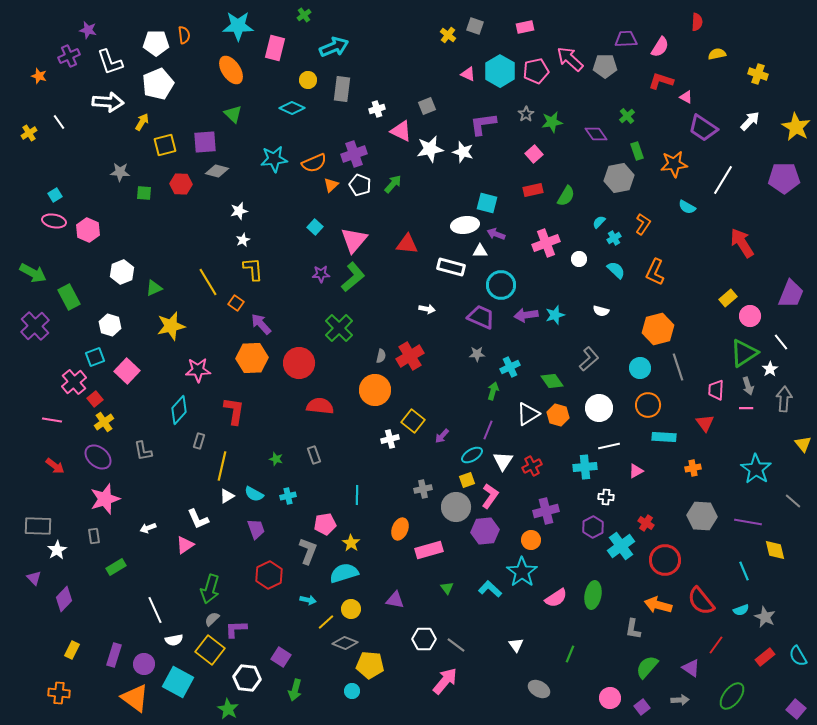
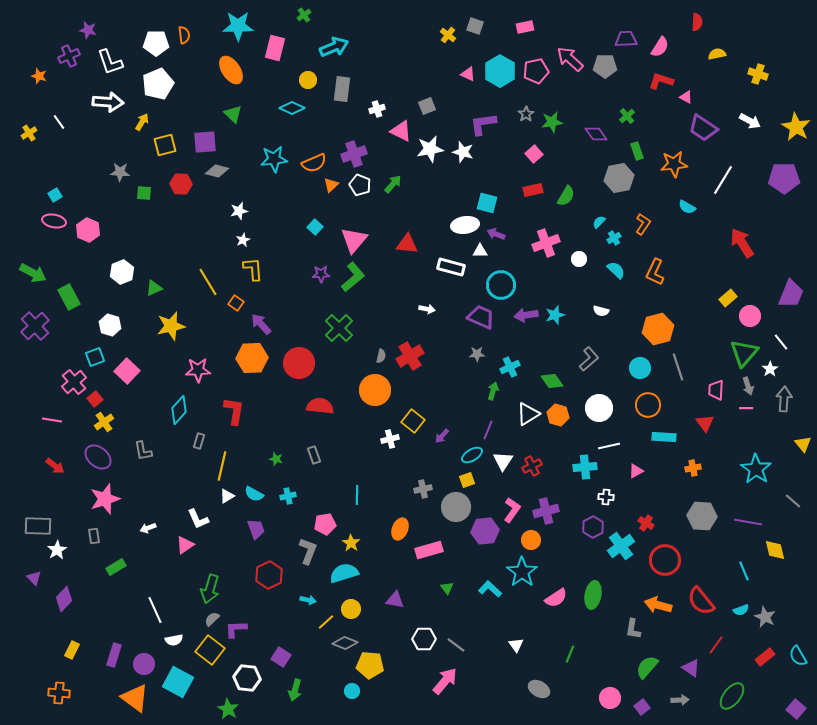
white arrow at (750, 121): rotated 75 degrees clockwise
green triangle at (744, 353): rotated 16 degrees counterclockwise
pink L-shape at (490, 496): moved 22 px right, 14 px down
